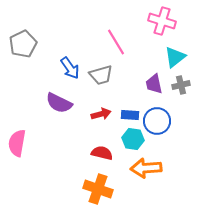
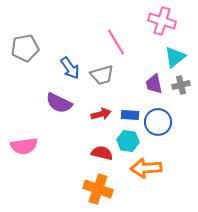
gray pentagon: moved 2 px right, 4 px down; rotated 16 degrees clockwise
gray trapezoid: moved 1 px right
blue circle: moved 1 px right, 1 px down
cyan hexagon: moved 5 px left, 2 px down
pink semicircle: moved 7 px right, 3 px down; rotated 108 degrees counterclockwise
